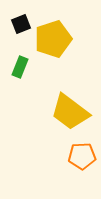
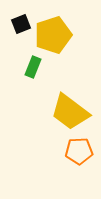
yellow pentagon: moved 4 px up
green rectangle: moved 13 px right
orange pentagon: moved 3 px left, 5 px up
